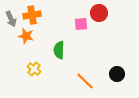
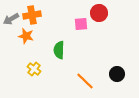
gray arrow: rotated 84 degrees clockwise
